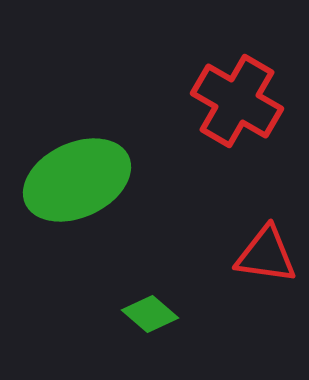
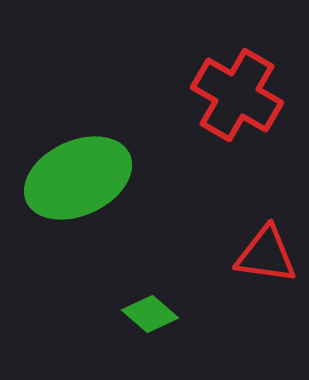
red cross: moved 6 px up
green ellipse: moved 1 px right, 2 px up
